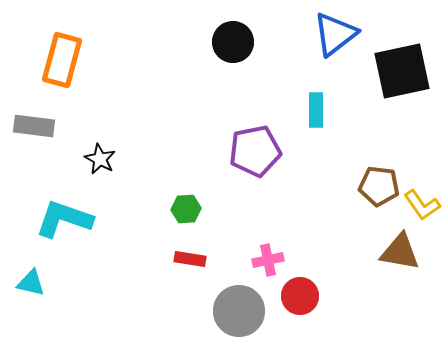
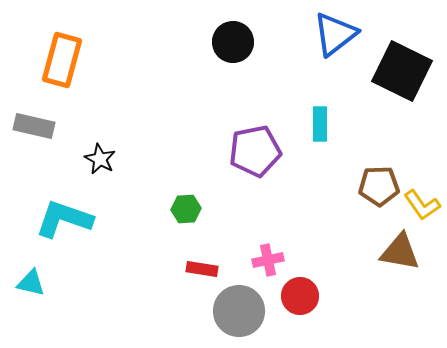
black square: rotated 38 degrees clockwise
cyan rectangle: moved 4 px right, 14 px down
gray rectangle: rotated 6 degrees clockwise
brown pentagon: rotated 9 degrees counterclockwise
red rectangle: moved 12 px right, 10 px down
